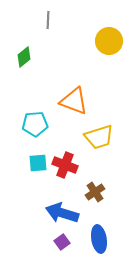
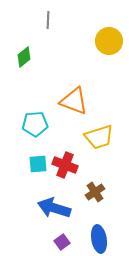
cyan square: moved 1 px down
blue arrow: moved 8 px left, 5 px up
